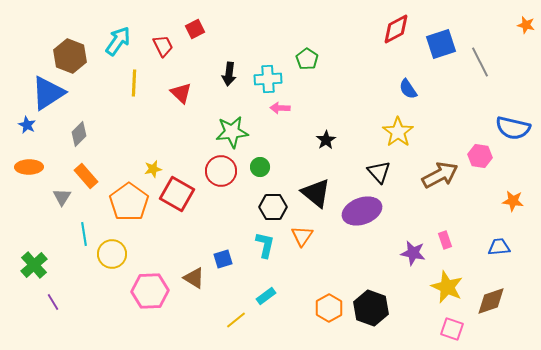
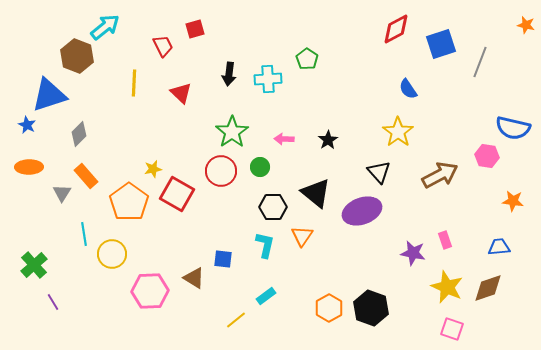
red square at (195, 29): rotated 12 degrees clockwise
cyan arrow at (118, 41): moved 13 px left, 14 px up; rotated 16 degrees clockwise
brown hexagon at (70, 56): moved 7 px right
gray line at (480, 62): rotated 48 degrees clockwise
blue triangle at (48, 93): moved 1 px right, 2 px down; rotated 15 degrees clockwise
pink arrow at (280, 108): moved 4 px right, 31 px down
green star at (232, 132): rotated 28 degrees counterclockwise
black star at (326, 140): moved 2 px right
pink hexagon at (480, 156): moved 7 px right
gray triangle at (62, 197): moved 4 px up
blue square at (223, 259): rotated 24 degrees clockwise
brown diamond at (491, 301): moved 3 px left, 13 px up
